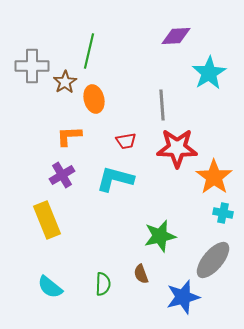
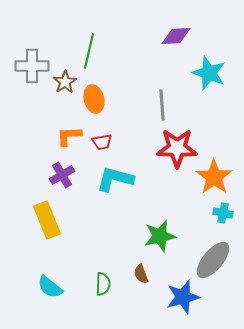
cyan star: rotated 20 degrees counterclockwise
red trapezoid: moved 24 px left, 1 px down
